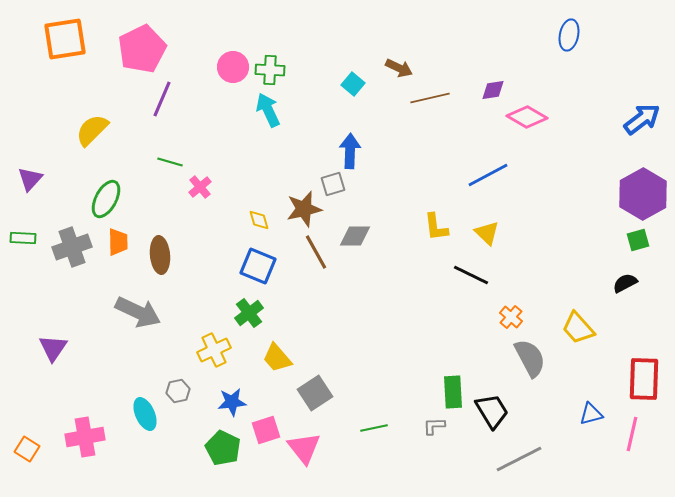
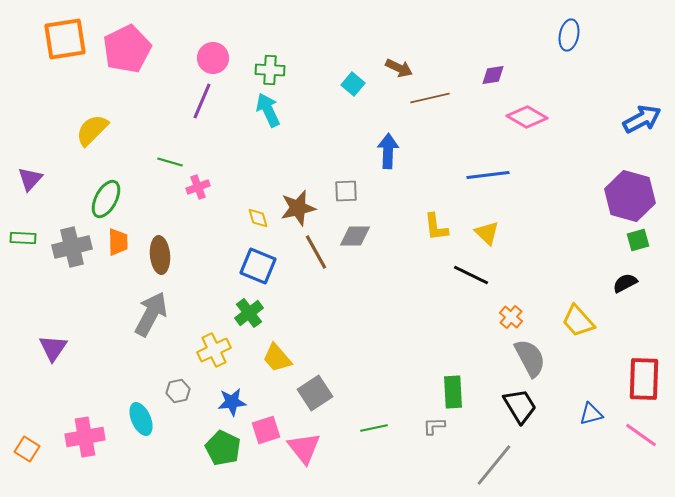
pink pentagon at (142, 49): moved 15 px left
pink circle at (233, 67): moved 20 px left, 9 px up
purple diamond at (493, 90): moved 15 px up
purple line at (162, 99): moved 40 px right, 2 px down
blue arrow at (642, 119): rotated 9 degrees clockwise
blue arrow at (350, 151): moved 38 px right
blue line at (488, 175): rotated 21 degrees clockwise
gray square at (333, 184): moved 13 px right, 7 px down; rotated 15 degrees clockwise
pink cross at (200, 187): moved 2 px left; rotated 20 degrees clockwise
purple hexagon at (643, 194): moved 13 px left, 2 px down; rotated 15 degrees counterclockwise
brown star at (304, 209): moved 6 px left, 1 px up
yellow diamond at (259, 220): moved 1 px left, 2 px up
gray cross at (72, 247): rotated 6 degrees clockwise
gray arrow at (138, 312): moved 13 px right, 2 px down; rotated 87 degrees counterclockwise
yellow trapezoid at (578, 328): moved 7 px up
black trapezoid at (492, 411): moved 28 px right, 5 px up
cyan ellipse at (145, 414): moved 4 px left, 5 px down
pink line at (632, 434): moved 9 px right, 1 px down; rotated 68 degrees counterclockwise
gray line at (519, 459): moved 25 px left, 6 px down; rotated 24 degrees counterclockwise
